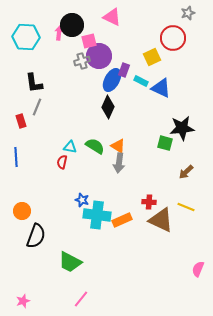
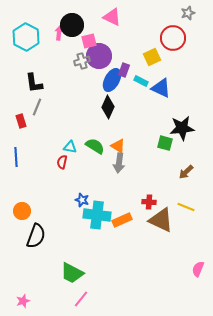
cyan hexagon: rotated 24 degrees clockwise
green trapezoid: moved 2 px right, 11 px down
